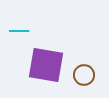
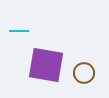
brown circle: moved 2 px up
